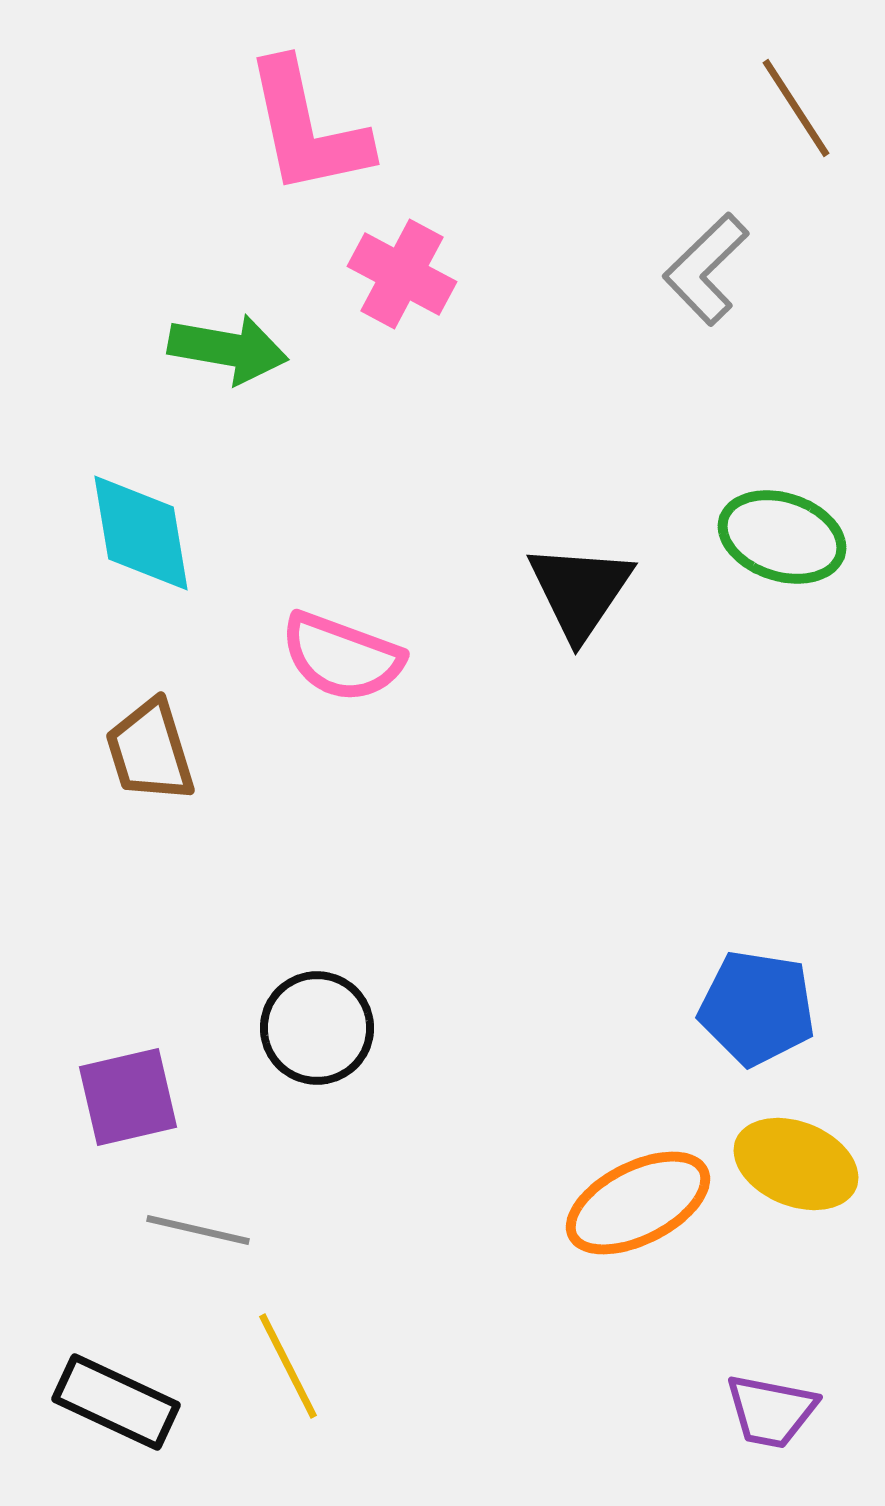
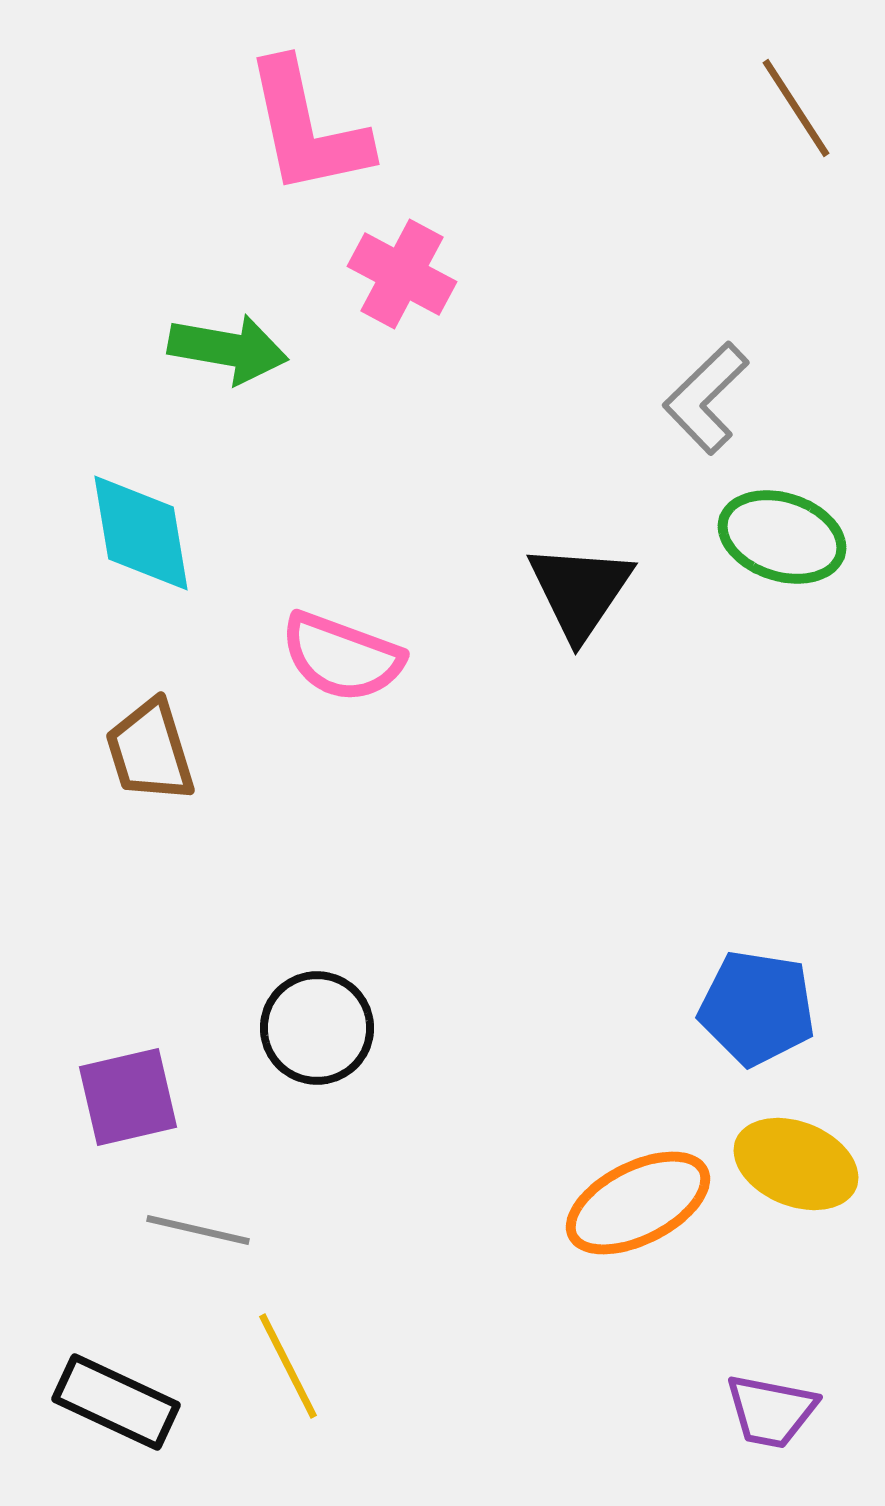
gray L-shape: moved 129 px down
